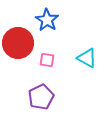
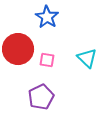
blue star: moved 3 px up
red circle: moved 6 px down
cyan triangle: rotated 15 degrees clockwise
